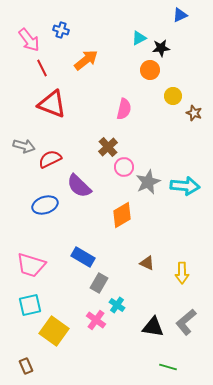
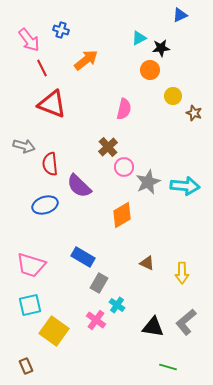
red semicircle: moved 5 px down; rotated 70 degrees counterclockwise
